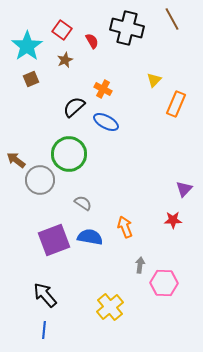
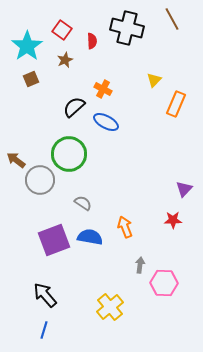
red semicircle: rotated 28 degrees clockwise
blue line: rotated 12 degrees clockwise
